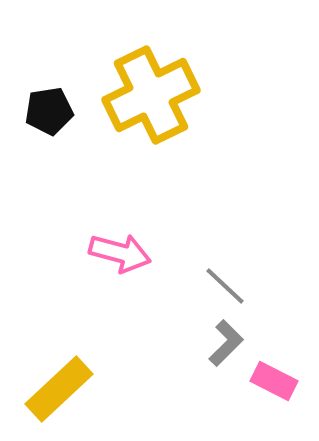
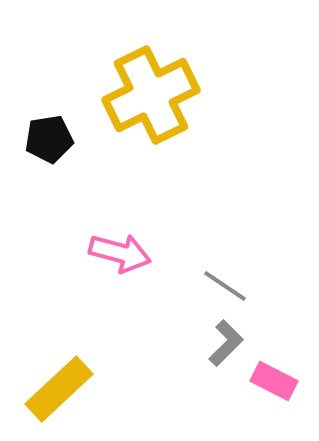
black pentagon: moved 28 px down
gray line: rotated 9 degrees counterclockwise
